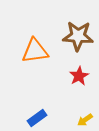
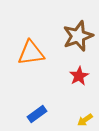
brown star: rotated 24 degrees counterclockwise
orange triangle: moved 4 px left, 2 px down
blue rectangle: moved 4 px up
